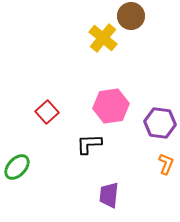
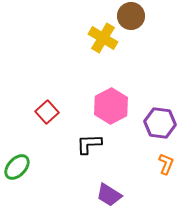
yellow cross: rotated 8 degrees counterclockwise
pink hexagon: rotated 20 degrees counterclockwise
purple trapezoid: rotated 64 degrees counterclockwise
